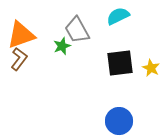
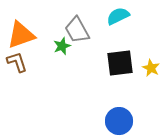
brown L-shape: moved 2 px left, 3 px down; rotated 55 degrees counterclockwise
